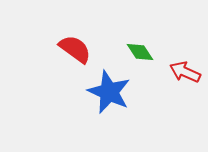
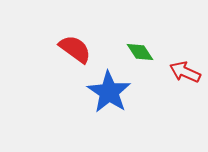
blue star: rotated 9 degrees clockwise
